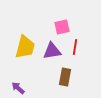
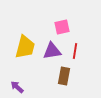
red line: moved 4 px down
brown rectangle: moved 1 px left, 1 px up
purple arrow: moved 1 px left, 1 px up
